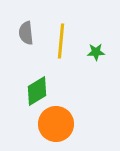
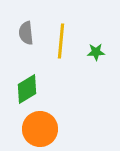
green diamond: moved 10 px left, 2 px up
orange circle: moved 16 px left, 5 px down
